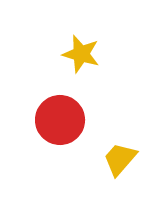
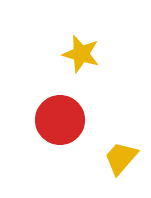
yellow trapezoid: moved 1 px right, 1 px up
